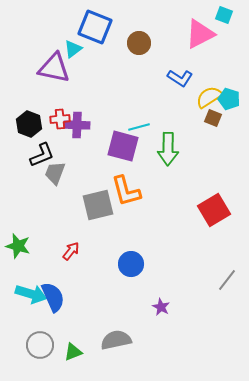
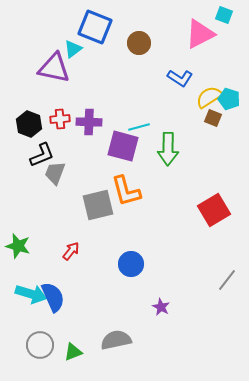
purple cross: moved 12 px right, 3 px up
